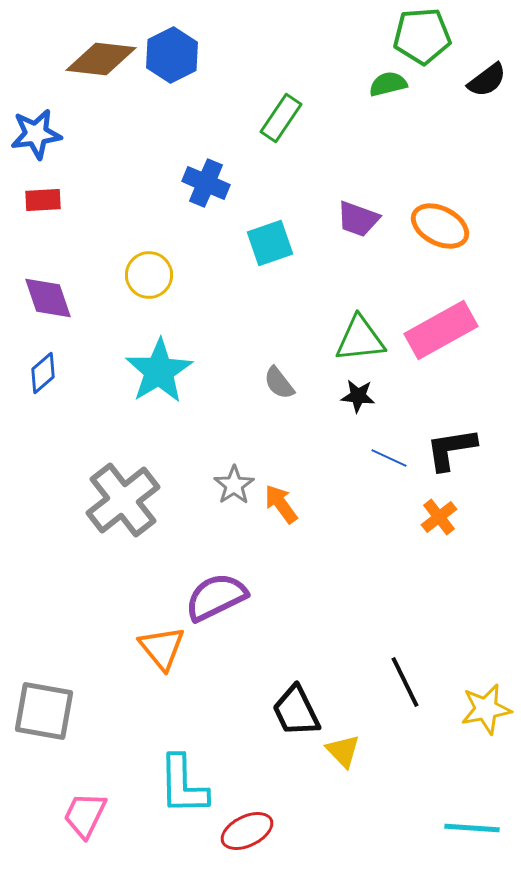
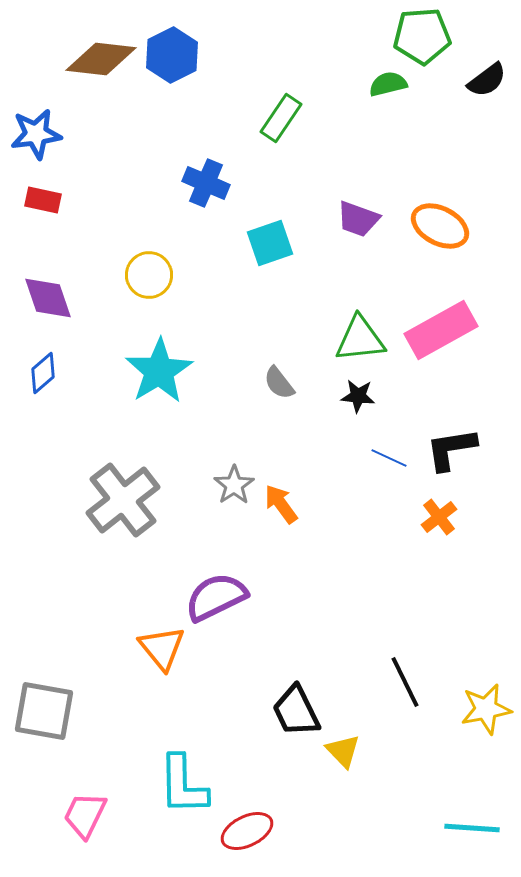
red rectangle: rotated 15 degrees clockwise
